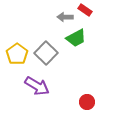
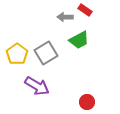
green trapezoid: moved 3 px right, 2 px down
gray square: rotated 15 degrees clockwise
